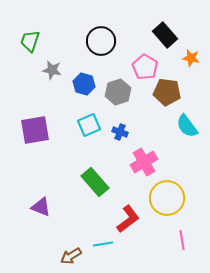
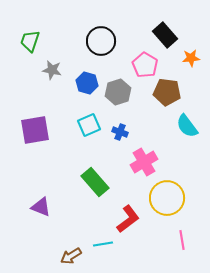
orange star: rotated 18 degrees counterclockwise
pink pentagon: moved 2 px up
blue hexagon: moved 3 px right, 1 px up
